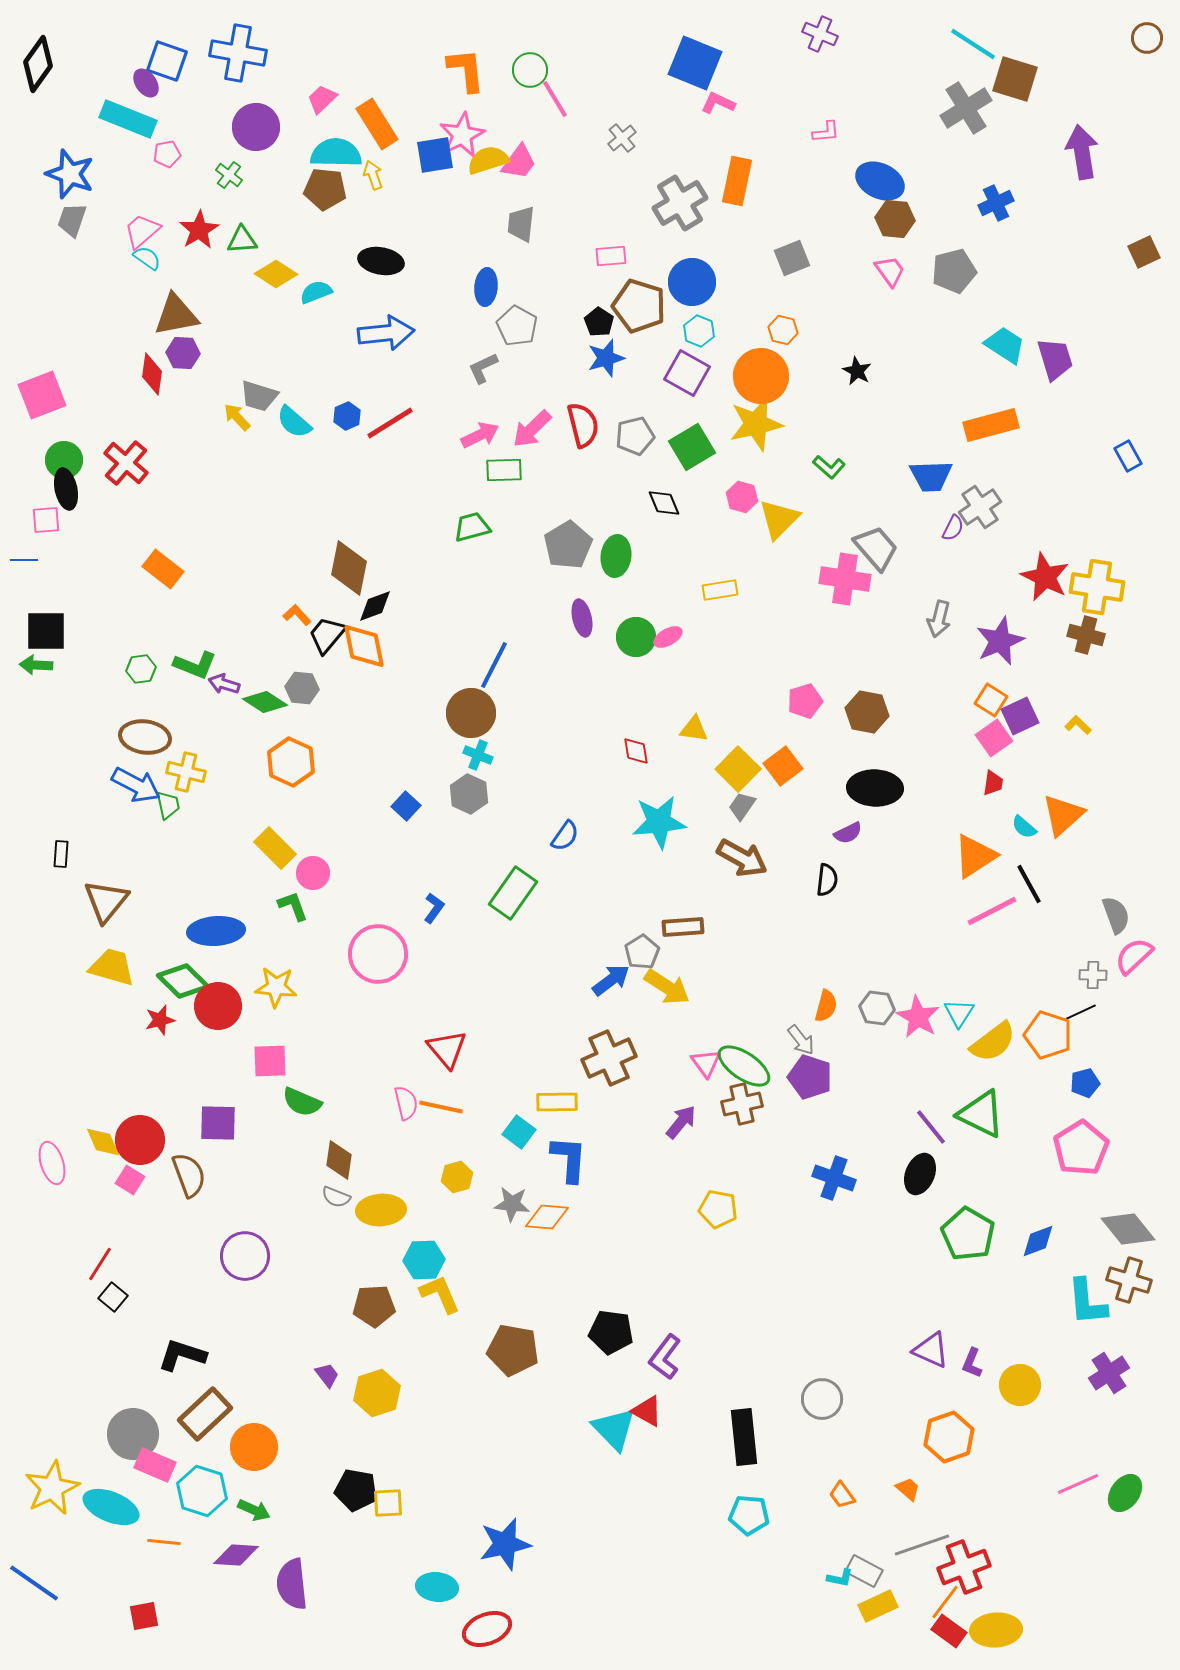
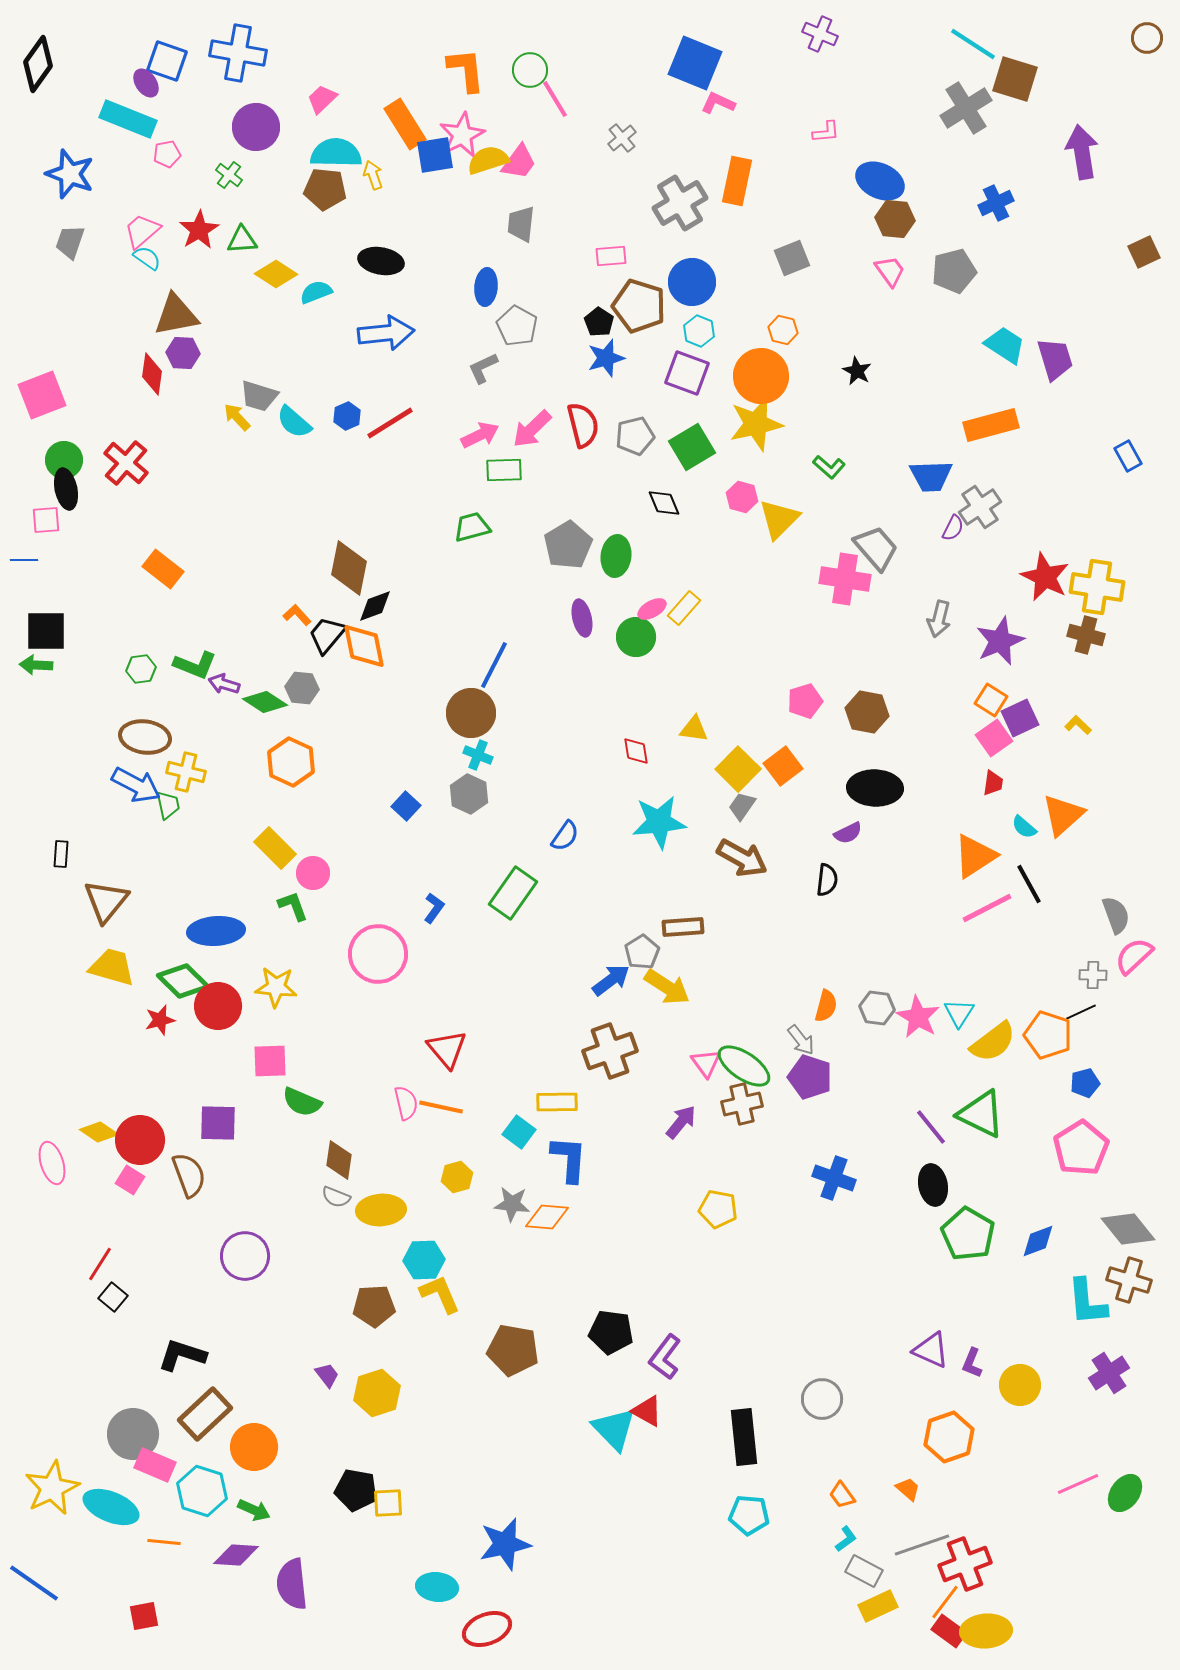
orange rectangle at (377, 124): moved 28 px right
gray trapezoid at (72, 220): moved 2 px left, 22 px down
purple square at (687, 373): rotated 9 degrees counterclockwise
yellow rectangle at (720, 590): moved 36 px left, 18 px down; rotated 40 degrees counterclockwise
pink ellipse at (668, 637): moved 16 px left, 28 px up
purple square at (1020, 716): moved 2 px down
pink line at (992, 911): moved 5 px left, 3 px up
brown cross at (609, 1058): moved 1 px right, 7 px up; rotated 4 degrees clockwise
yellow diamond at (103, 1142): moved 4 px left, 10 px up; rotated 33 degrees counterclockwise
black ellipse at (920, 1174): moved 13 px right, 11 px down; rotated 33 degrees counterclockwise
red cross at (964, 1567): moved 1 px right, 3 px up
cyan L-shape at (840, 1578): moved 6 px right, 39 px up; rotated 48 degrees counterclockwise
yellow ellipse at (996, 1630): moved 10 px left, 1 px down
